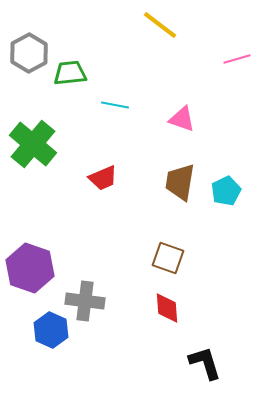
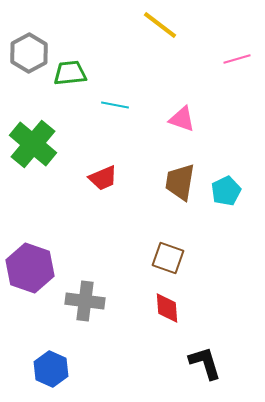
blue hexagon: moved 39 px down
